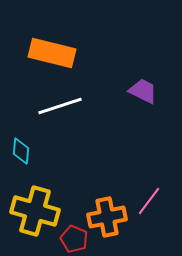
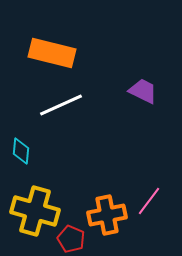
white line: moved 1 px right, 1 px up; rotated 6 degrees counterclockwise
orange cross: moved 2 px up
red pentagon: moved 3 px left
